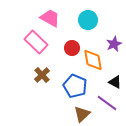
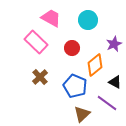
pink trapezoid: moved 1 px right
orange diamond: moved 2 px right, 5 px down; rotated 60 degrees clockwise
brown cross: moved 2 px left, 2 px down
